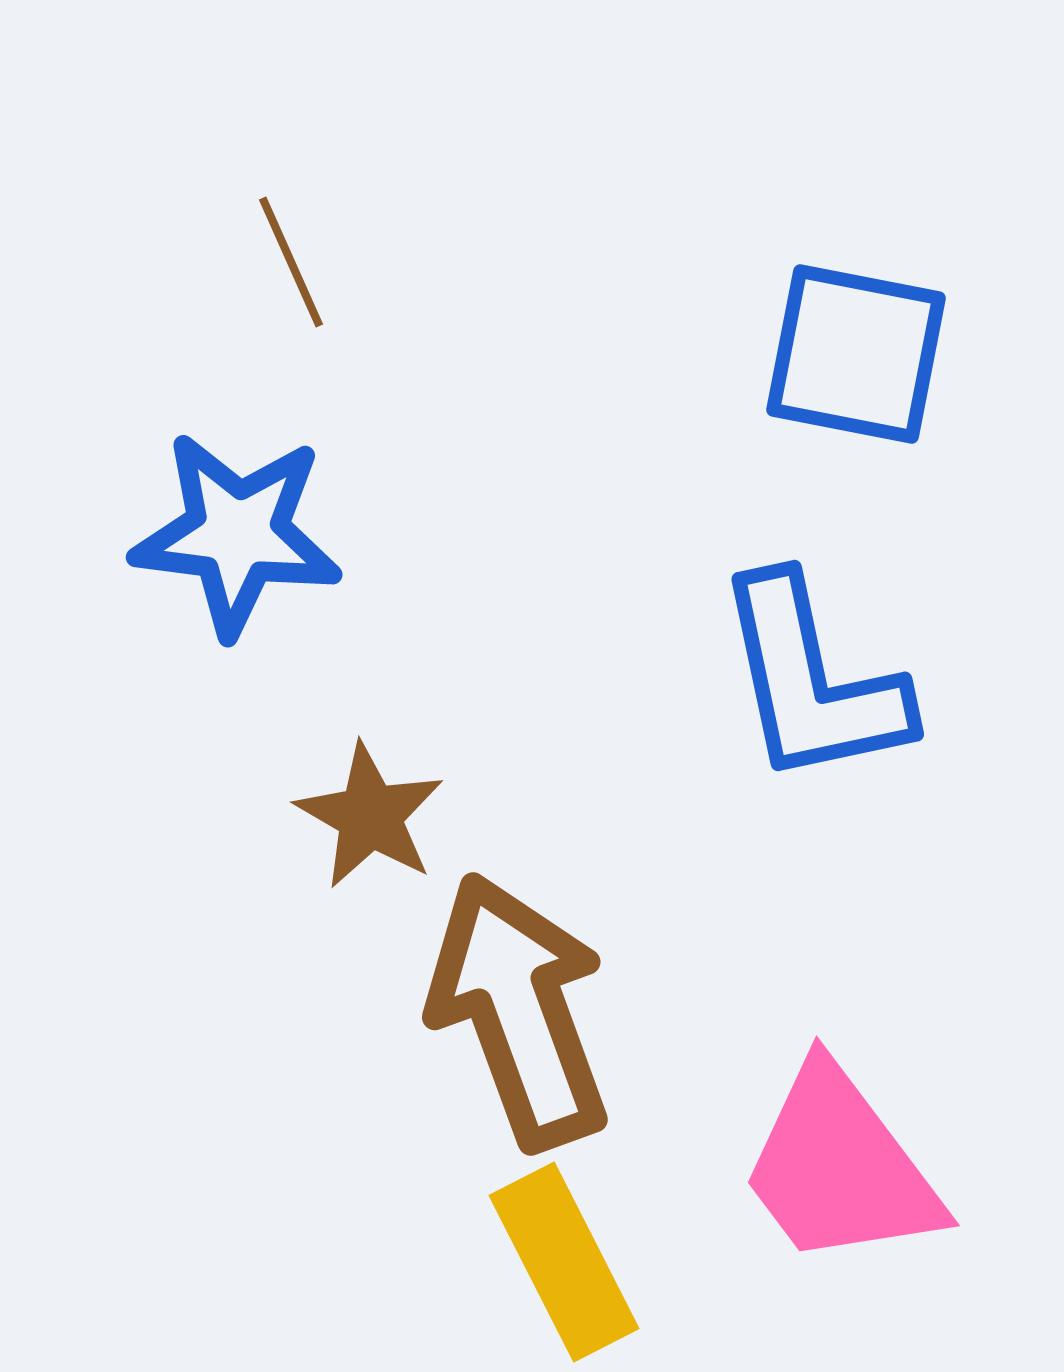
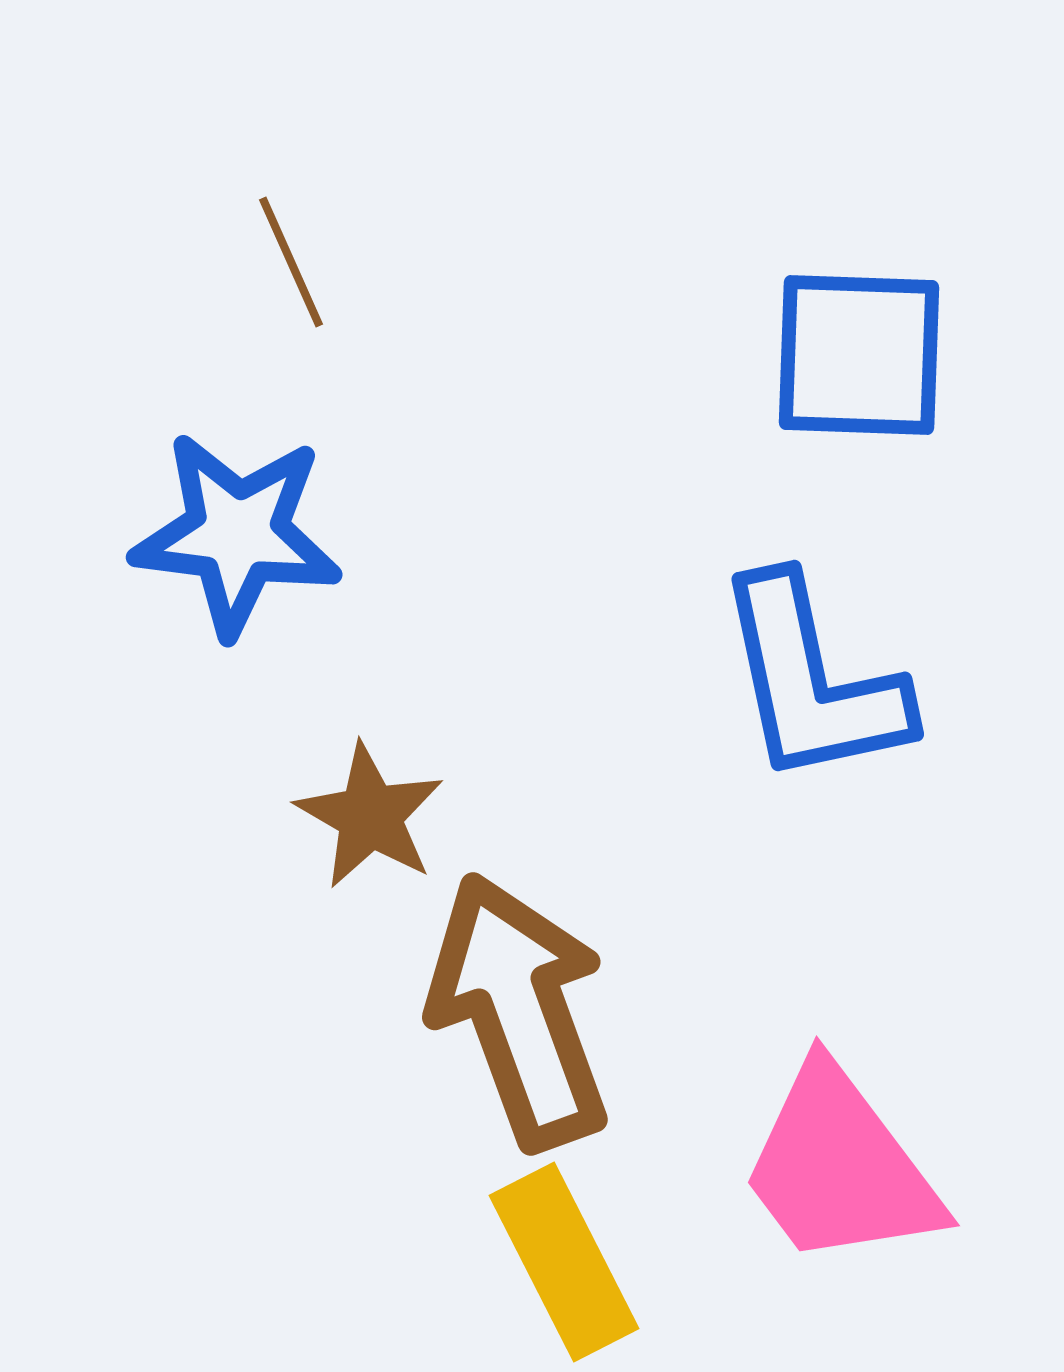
blue square: moved 3 px right, 1 px down; rotated 9 degrees counterclockwise
